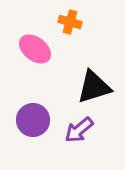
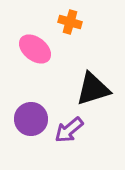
black triangle: moved 1 px left, 2 px down
purple circle: moved 2 px left, 1 px up
purple arrow: moved 10 px left
